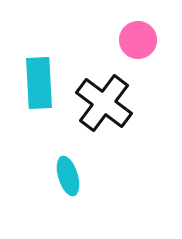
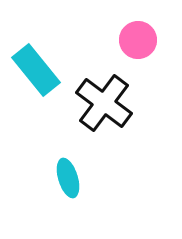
cyan rectangle: moved 3 px left, 13 px up; rotated 36 degrees counterclockwise
cyan ellipse: moved 2 px down
